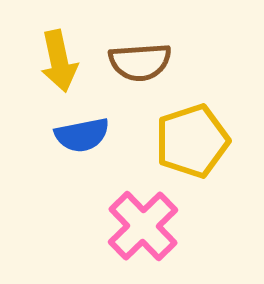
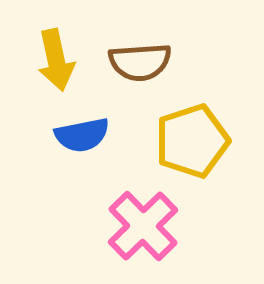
yellow arrow: moved 3 px left, 1 px up
